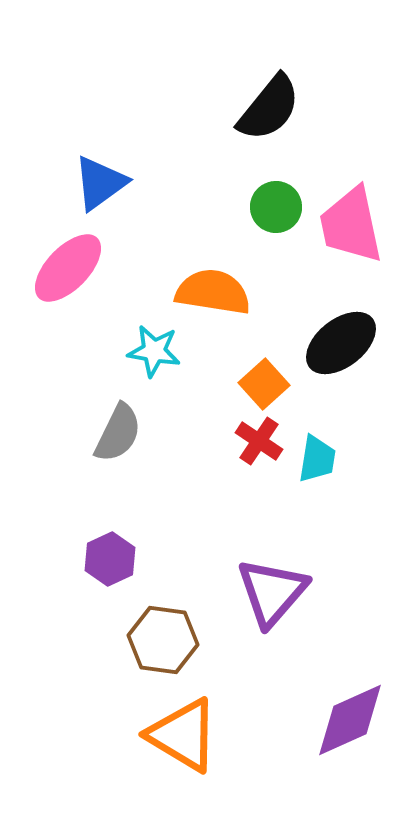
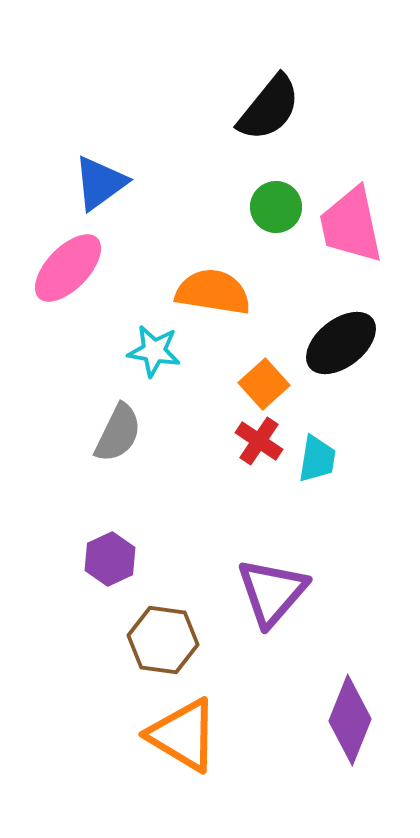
purple diamond: rotated 44 degrees counterclockwise
